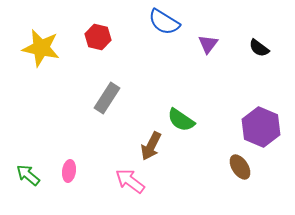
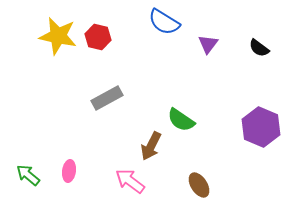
yellow star: moved 17 px right, 12 px up
gray rectangle: rotated 28 degrees clockwise
brown ellipse: moved 41 px left, 18 px down
